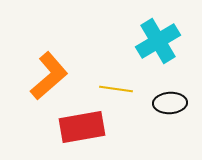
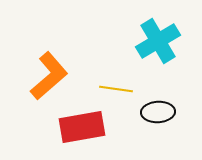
black ellipse: moved 12 px left, 9 px down
